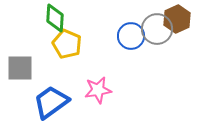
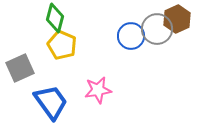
green diamond: rotated 12 degrees clockwise
yellow pentagon: moved 5 px left, 1 px down
gray square: rotated 24 degrees counterclockwise
blue trapezoid: rotated 90 degrees clockwise
